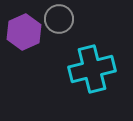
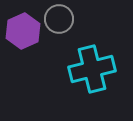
purple hexagon: moved 1 px left, 1 px up
